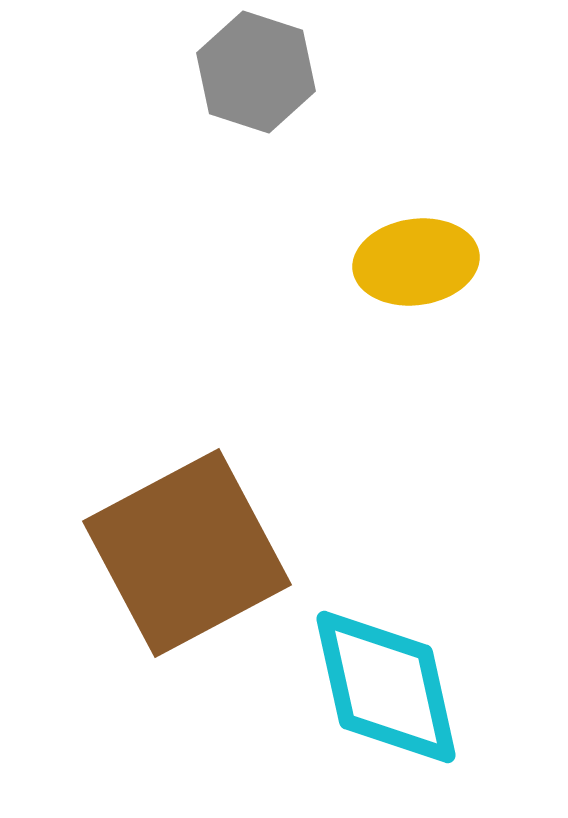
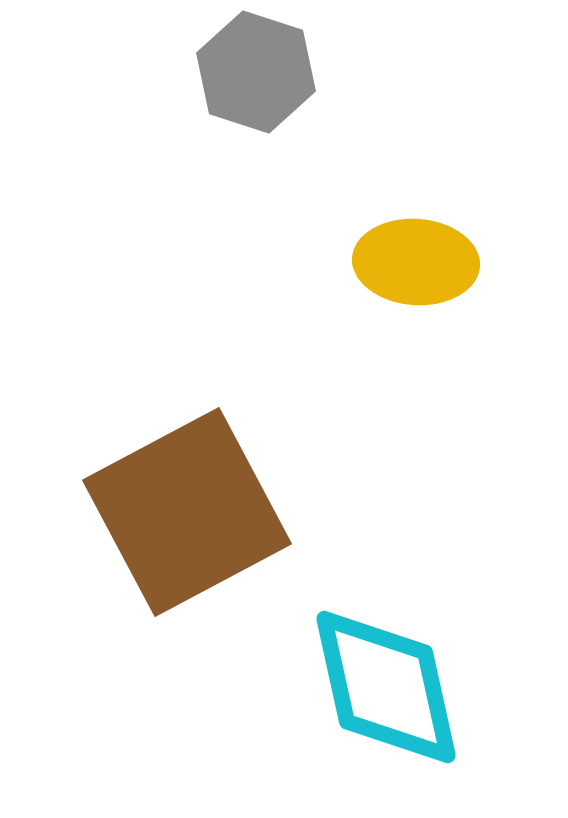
yellow ellipse: rotated 12 degrees clockwise
brown square: moved 41 px up
